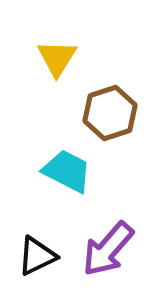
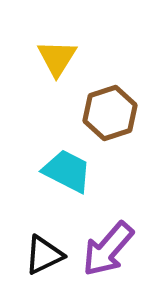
black triangle: moved 7 px right, 1 px up
